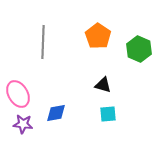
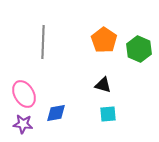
orange pentagon: moved 6 px right, 4 px down
pink ellipse: moved 6 px right
